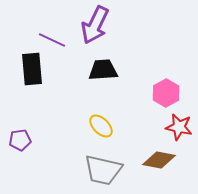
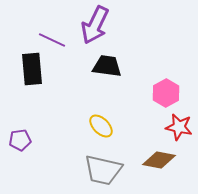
black trapezoid: moved 4 px right, 4 px up; rotated 12 degrees clockwise
